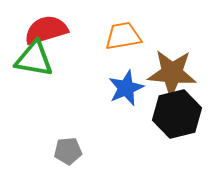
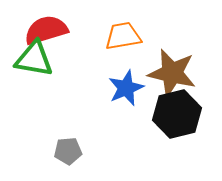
brown star: rotated 9 degrees clockwise
